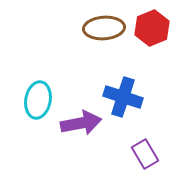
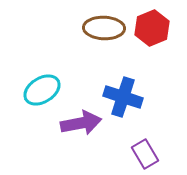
brown ellipse: rotated 6 degrees clockwise
cyan ellipse: moved 4 px right, 10 px up; rotated 48 degrees clockwise
